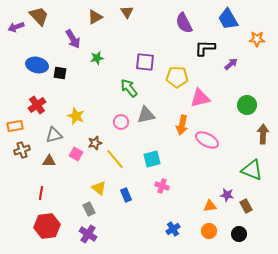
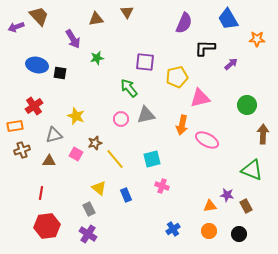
brown triangle at (95, 17): moved 1 px right, 2 px down; rotated 21 degrees clockwise
purple semicircle at (184, 23): rotated 130 degrees counterclockwise
yellow pentagon at (177, 77): rotated 15 degrees counterclockwise
red cross at (37, 105): moved 3 px left, 1 px down
pink circle at (121, 122): moved 3 px up
